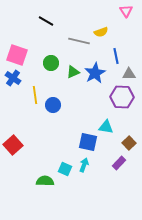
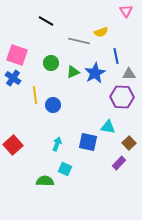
cyan triangle: moved 2 px right
cyan arrow: moved 27 px left, 21 px up
